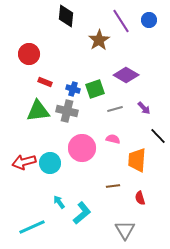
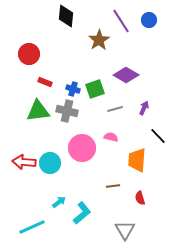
purple arrow: rotated 112 degrees counterclockwise
pink semicircle: moved 2 px left, 2 px up
red arrow: rotated 20 degrees clockwise
cyan arrow: rotated 88 degrees clockwise
